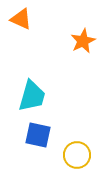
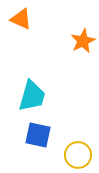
yellow circle: moved 1 px right
